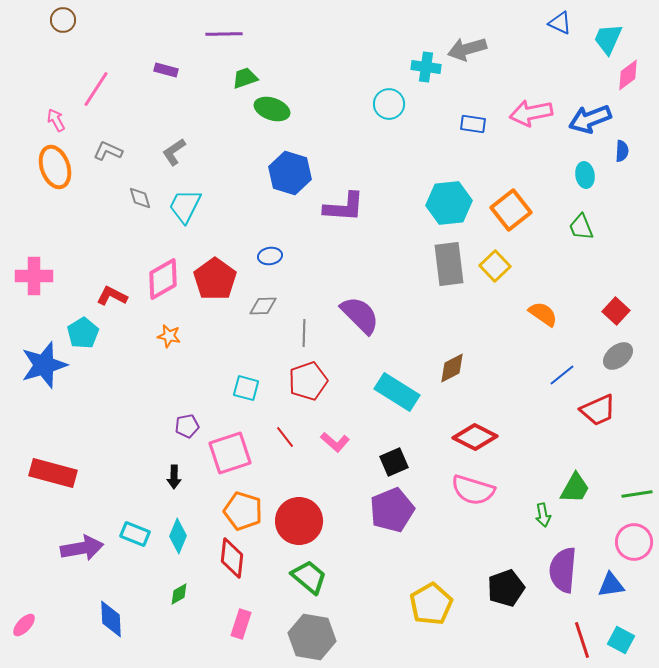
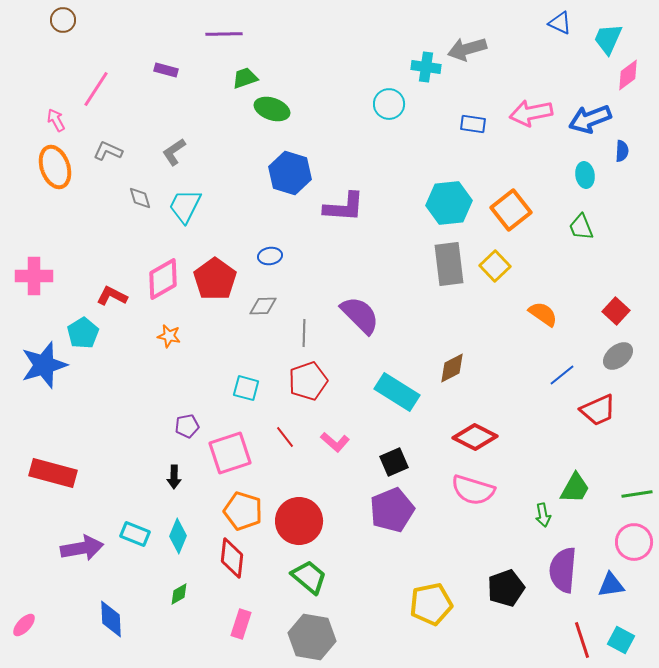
yellow pentagon at (431, 604): rotated 18 degrees clockwise
